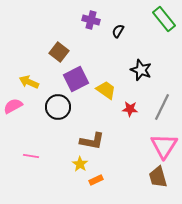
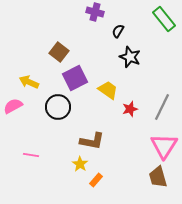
purple cross: moved 4 px right, 8 px up
black star: moved 11 px left, 13 px up
purple square: moved 1 px left, 1 px up
yellow trapezoid: moved 2 px right
red star: rotated 21 degrees counterclockwise
pink line: moved 1 px up
orange rectangle: rotated 24 degrees counterclockwise
